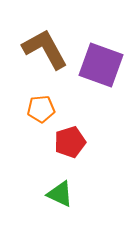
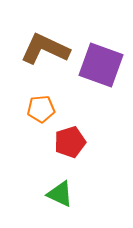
brown L-shape: rotated 36 degrees counterclockwise
